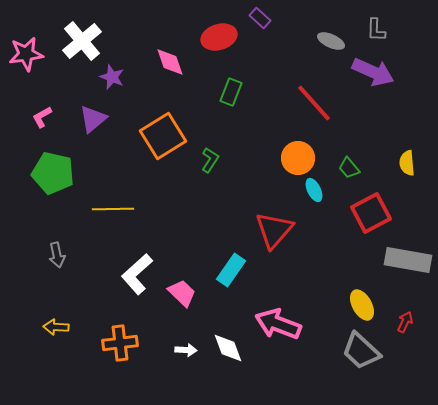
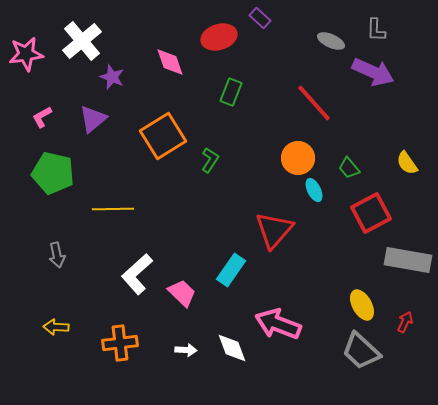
yellow semicircle: rotated 30 degrees counterclockwise
white diamond: moved 4 px right
